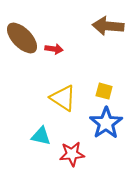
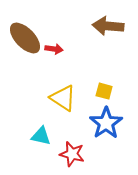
brown ellipse: moved 3 px right
red star: rotated 20 degrees clockwise
